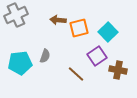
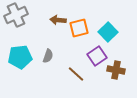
gray semicircle: moved 3 px right
cyan pentagon: moved 6 px up
brown cross: moved 2 px left
